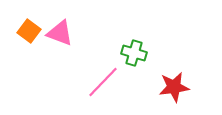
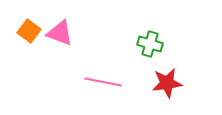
green cross: moved 16 px right, 9 px up
pink line: rotated 57 degrees clockwise
red star: moved 7 px left, 4 px up
